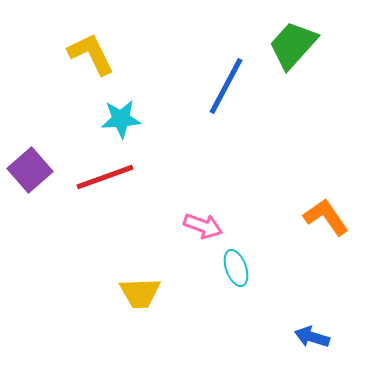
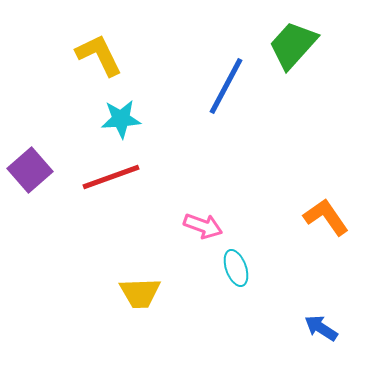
yellow L-shape: moved 8 px right, 1 px down
red line: moved 6 px right
blue arrow: moved 9 px right, 9 px up; rotated 16 degrees clockwise
